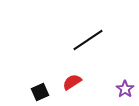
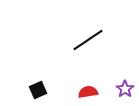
red semicircle: moved 16 px right, 10 px down; rotated 24 degrees clockwise
black square: moved 2 px left, 2 px up
